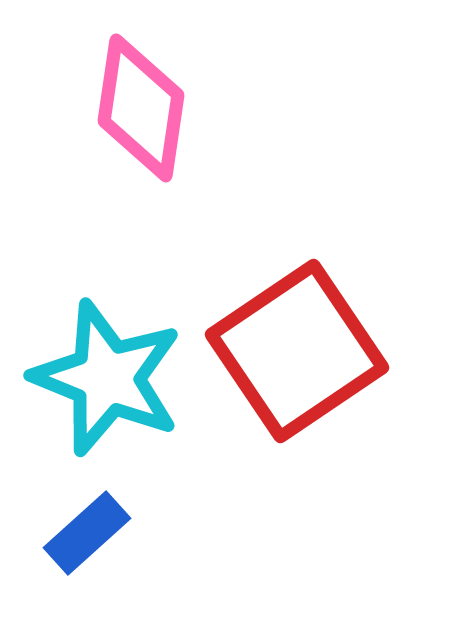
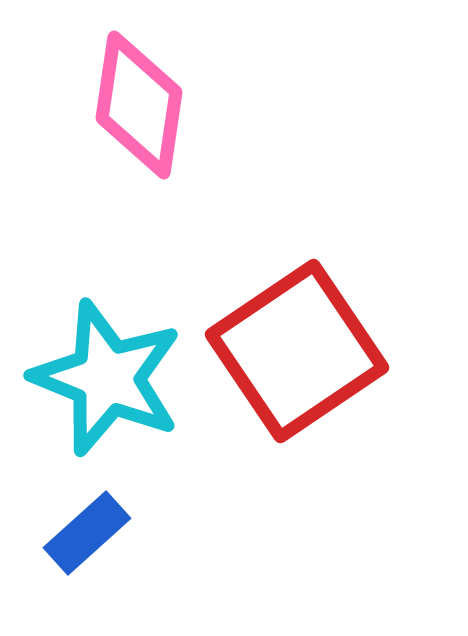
pink diamond: moved 2 px left, 3 px up
